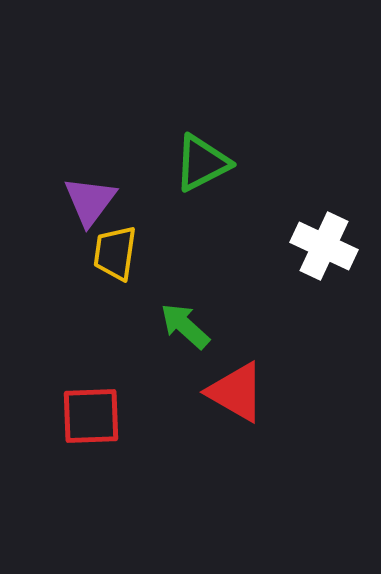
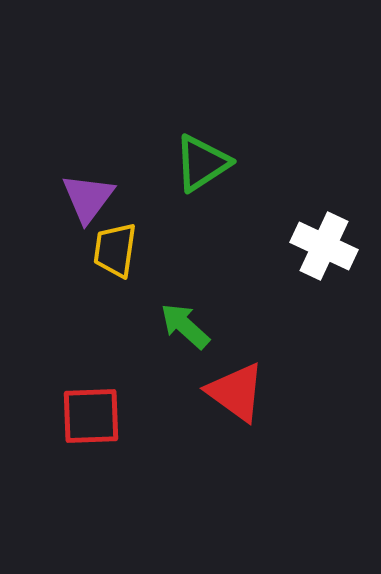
green triangle: rotated 6 degrees counterclockwise
purple triangle: moved 2 px left, 3 px up
yellow trapezoid: moved 3 px up
red triangle: rotated 6 degrees clockwise
